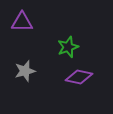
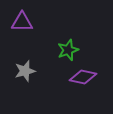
green star: moved 3 px down
purple diamond: moved 4 px right
